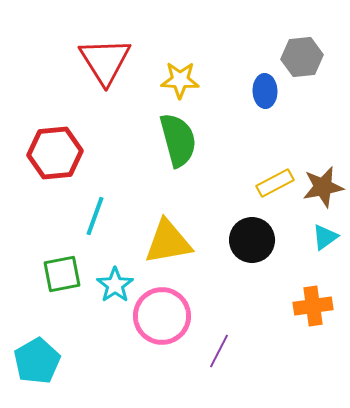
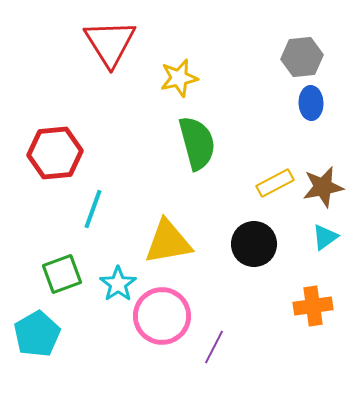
red triangle: moved 5 px right, 18 px up
yellow star: moved 1 px left, 2 px up; rotated 15 degrees counterclockwise
blue ellipse: moved 46 px right, 12 px down
green semicircle: moved 19 px right, 3 px down
cyan line: moved 2 px left, 7 px up
black circle: moved 2 px right, 4 px down
green square: rotated 9 degrees counterclockwise
cyan star: moved 3 px right, 1 px up
purple line: moved 5 px left, 4 px up
cyan pentagon: moved 27 px up
